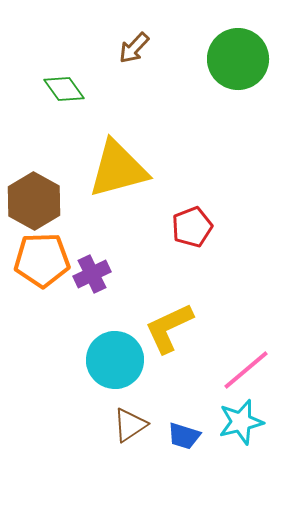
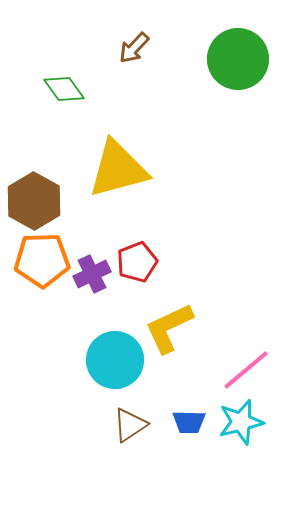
red pentagon: moved 55 px left, 35 px down
blue trapezoid: moved 5 px right, 14 px up; rotated 16 degrees counterclockwise
